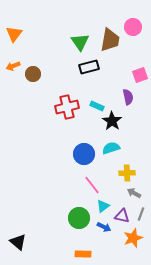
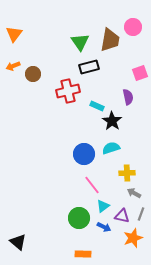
pink square: moved 2 px up
red cross: moved 1 px right, 16 px up
